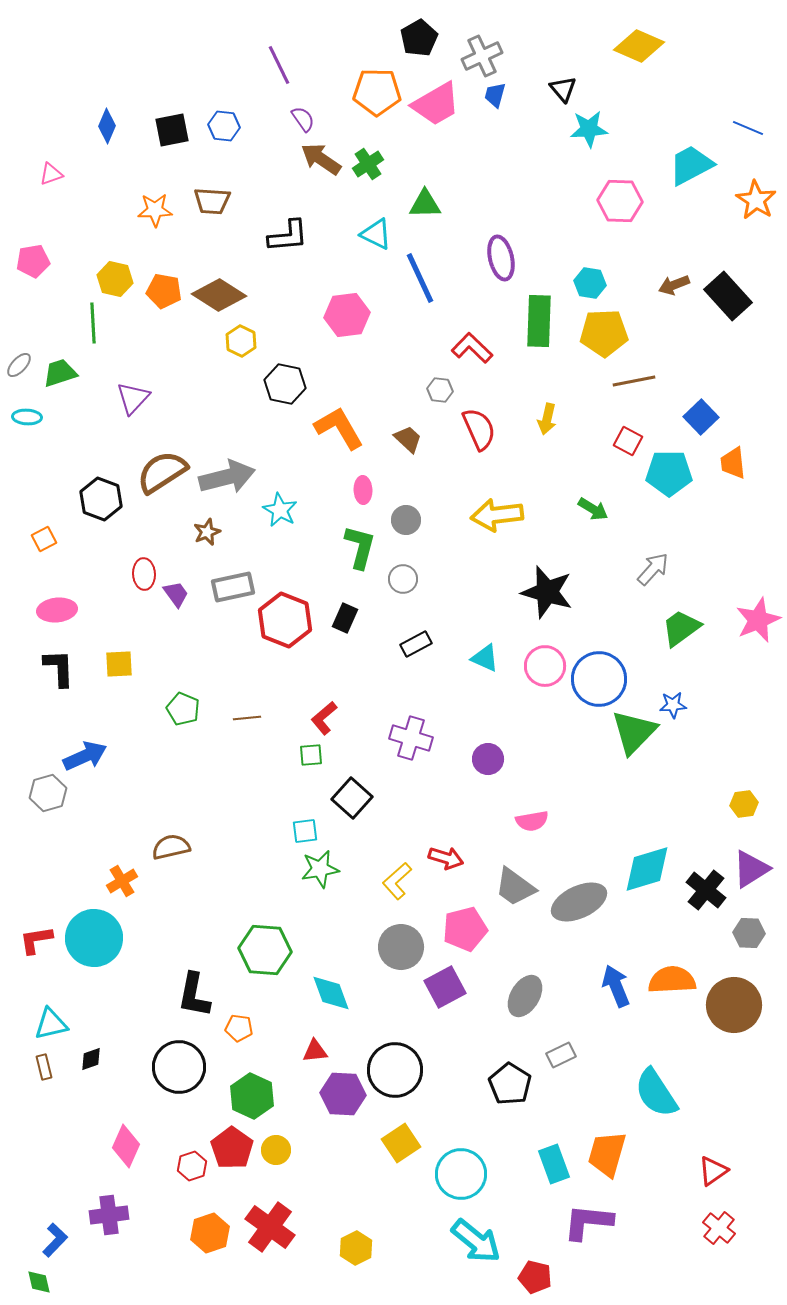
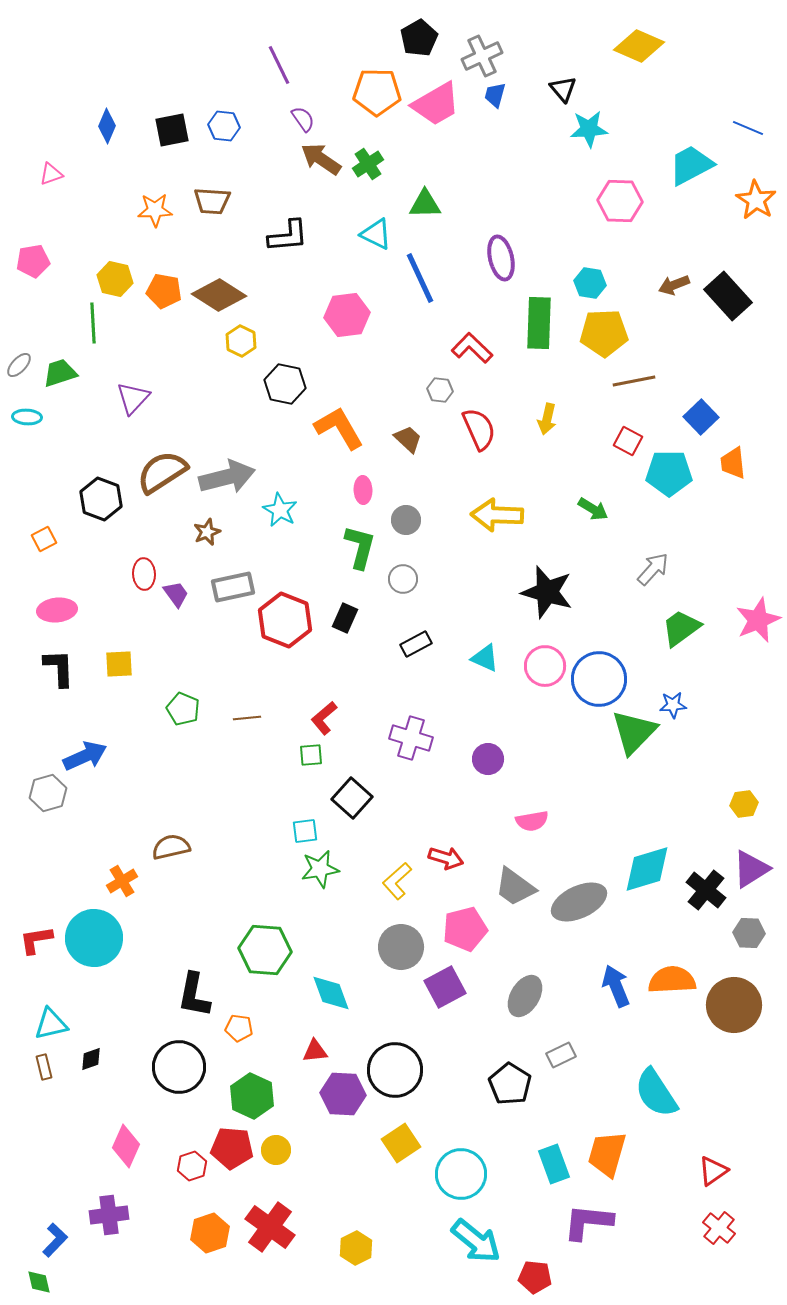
green rectangle at (539, 321): moved 2 px down
yellow arrow at (497, 515): rotated 9 degrees clockwise
red pentagon at (232, 1148): rotated 30 degrees counterclockwise
red pentagon at (535, 1277): rotated 8 degrees counterclockwise
